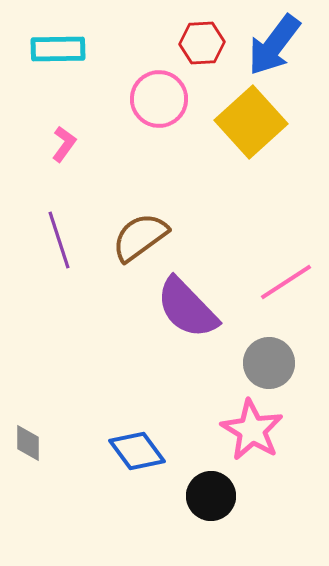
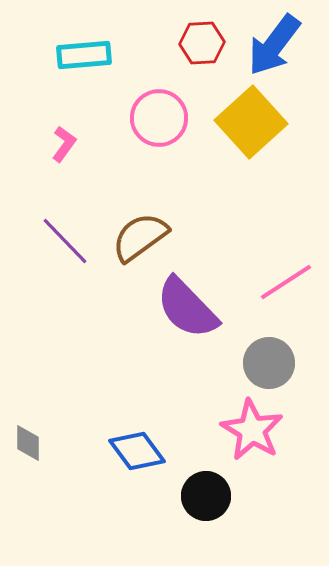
cyan rectangle: moved 26 px right, 6 px down; rotated 4 degrees counterclockwise
pink circle: moved 19 px down
purple line: moved 6 px right, 1 px down; rotated 26 degrees counterclockwise
black circle: moved 5 px left
